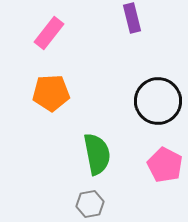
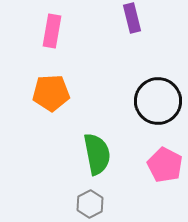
pink rectangle: moved 3 px right, 2 px up; rotated 28 degrees counterclockwise
gray hexagon: rotated 16 degrees counterclockwise
